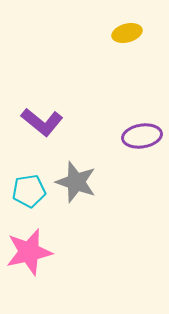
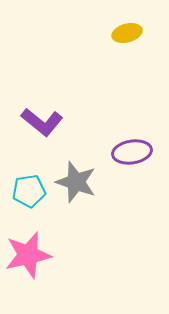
purple ellipse: moved 10 px left, 16 px down
pink star: moved 1 px left, 3 px down
